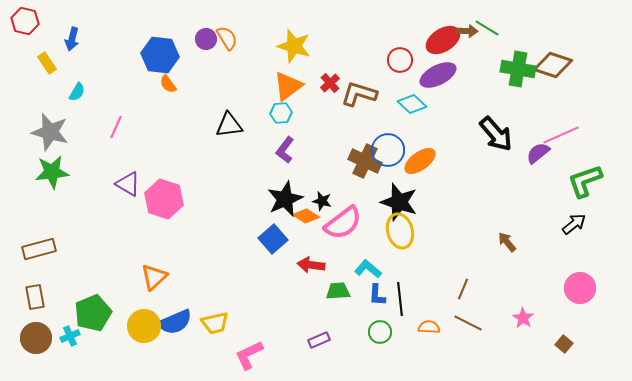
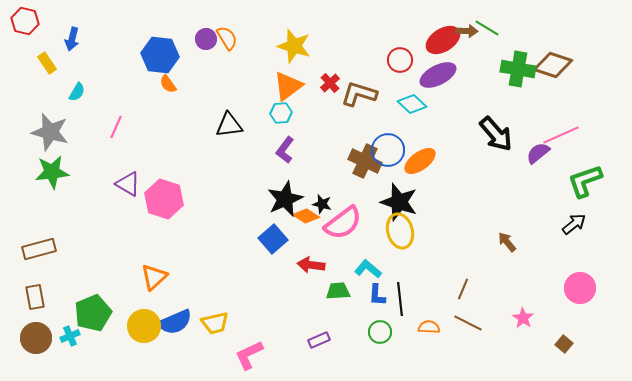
black star at (322, 201): moved 3 px down
